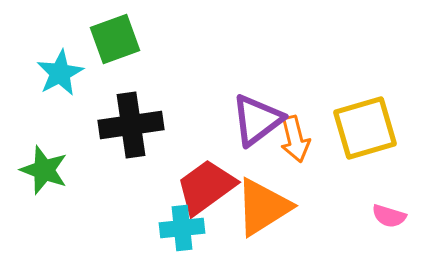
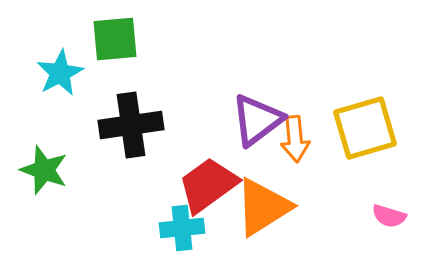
green square: rotated 15 degrees clockwise
orange arrow: rotated 9 degrees clockwise
red trapezoid: moved 2 px right, 2 px up
